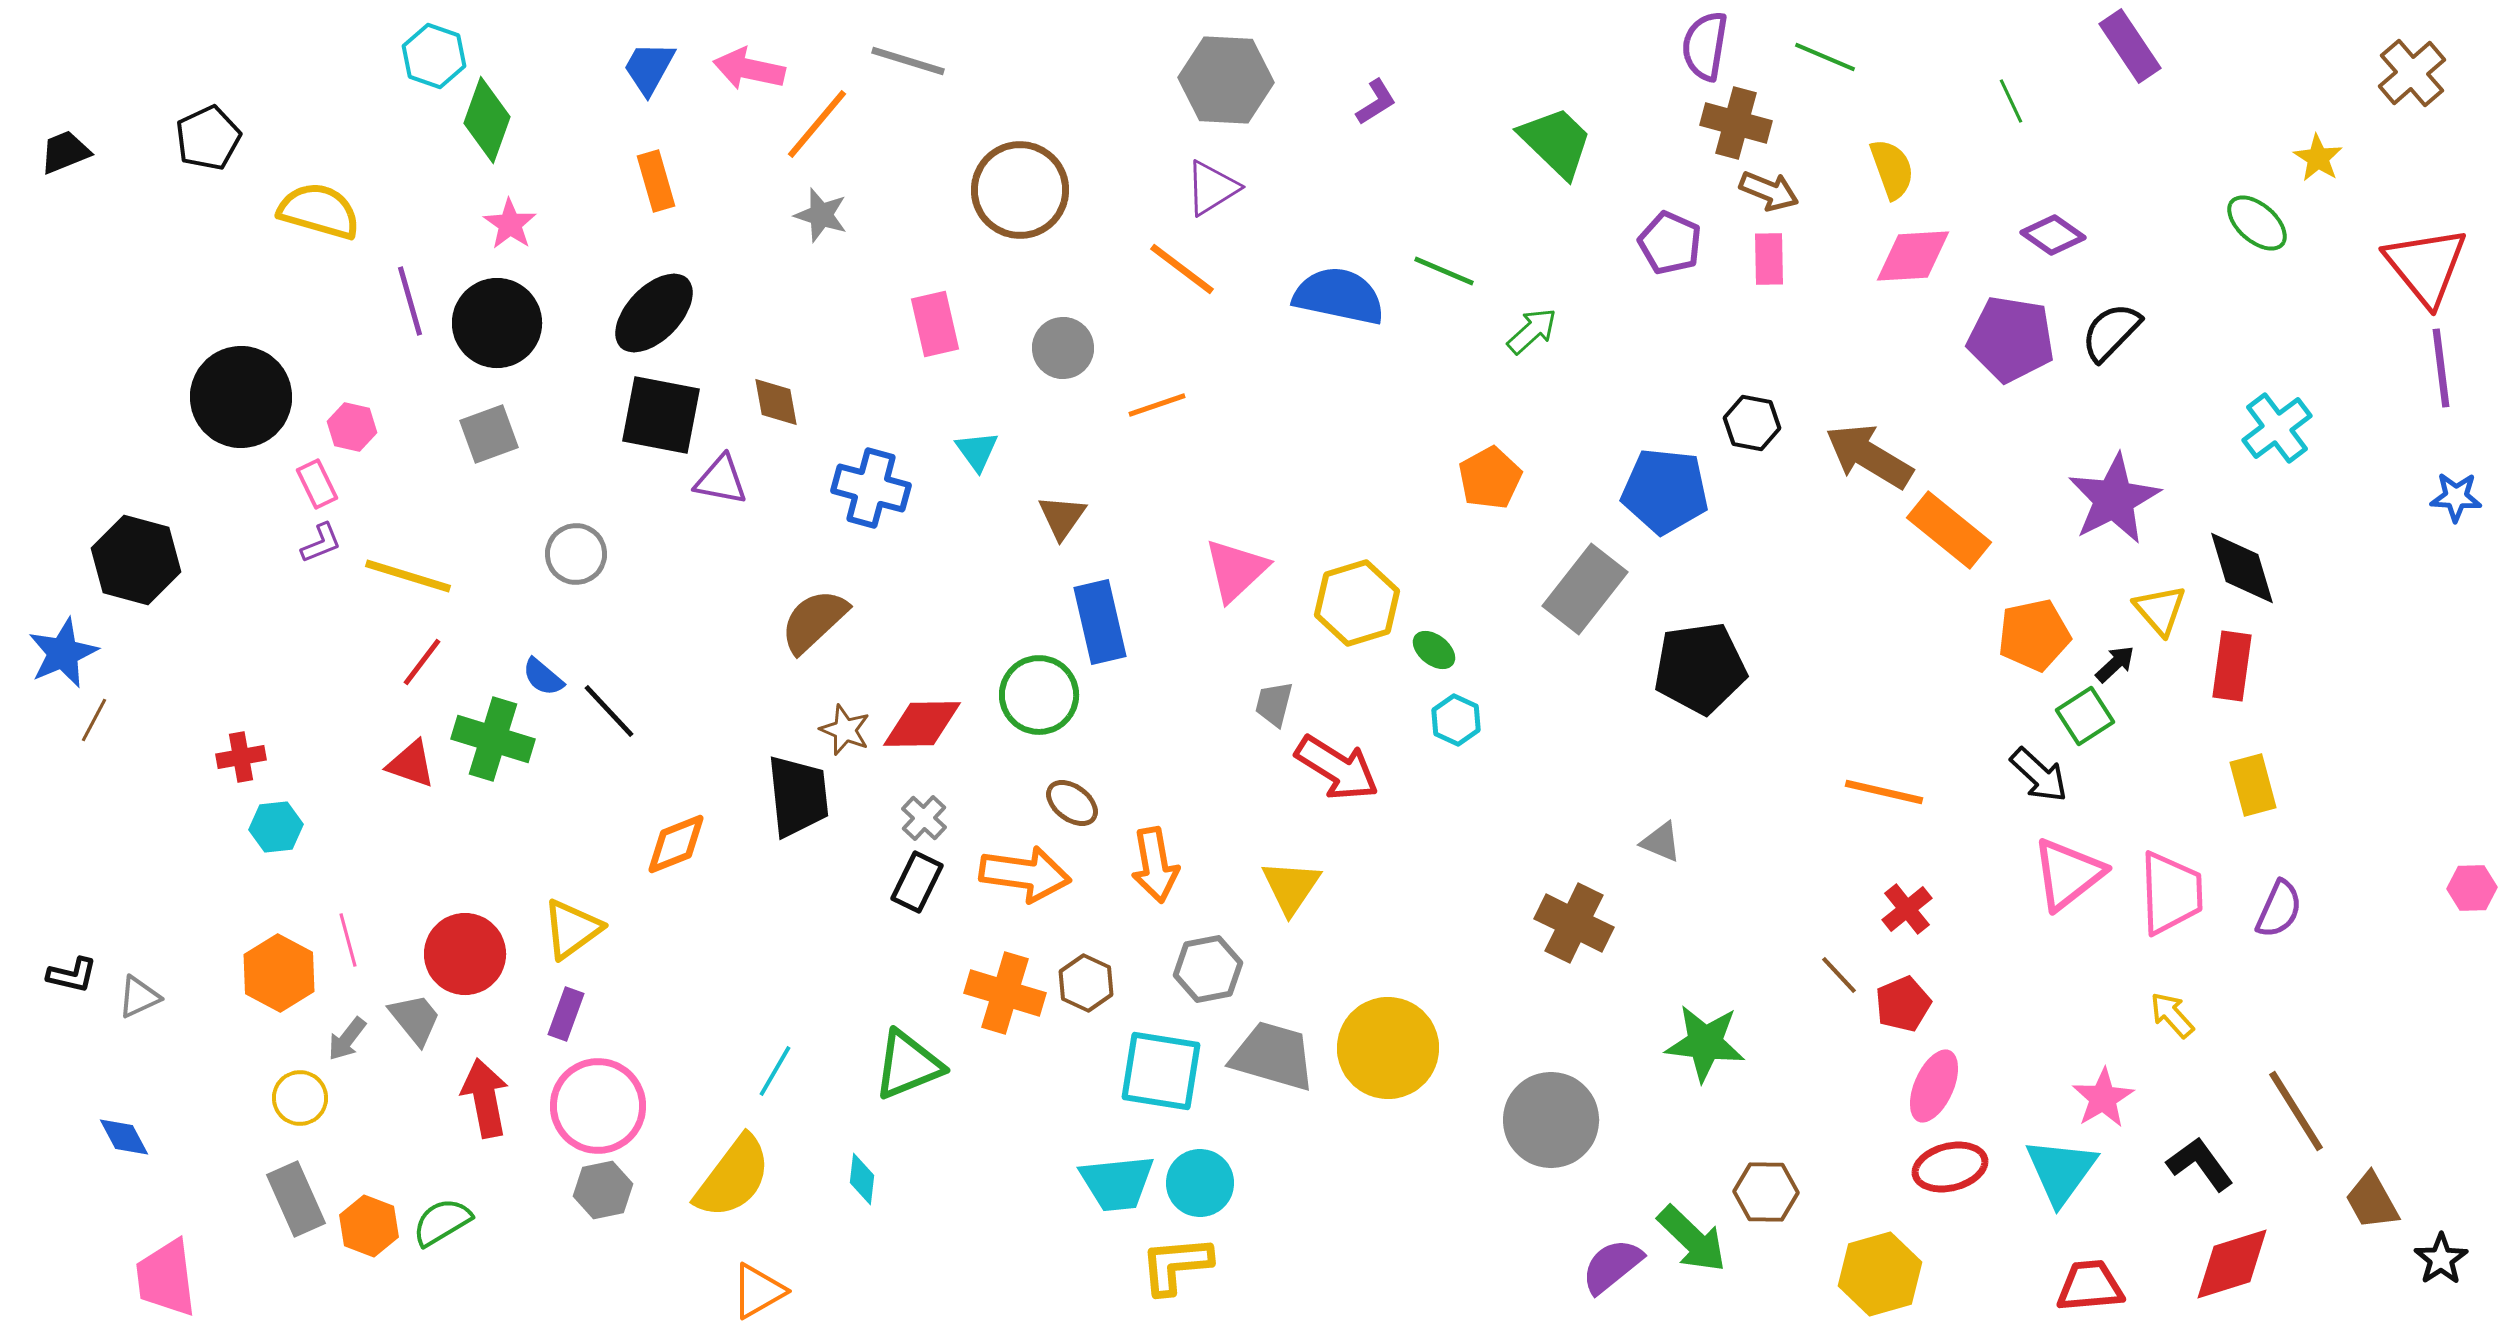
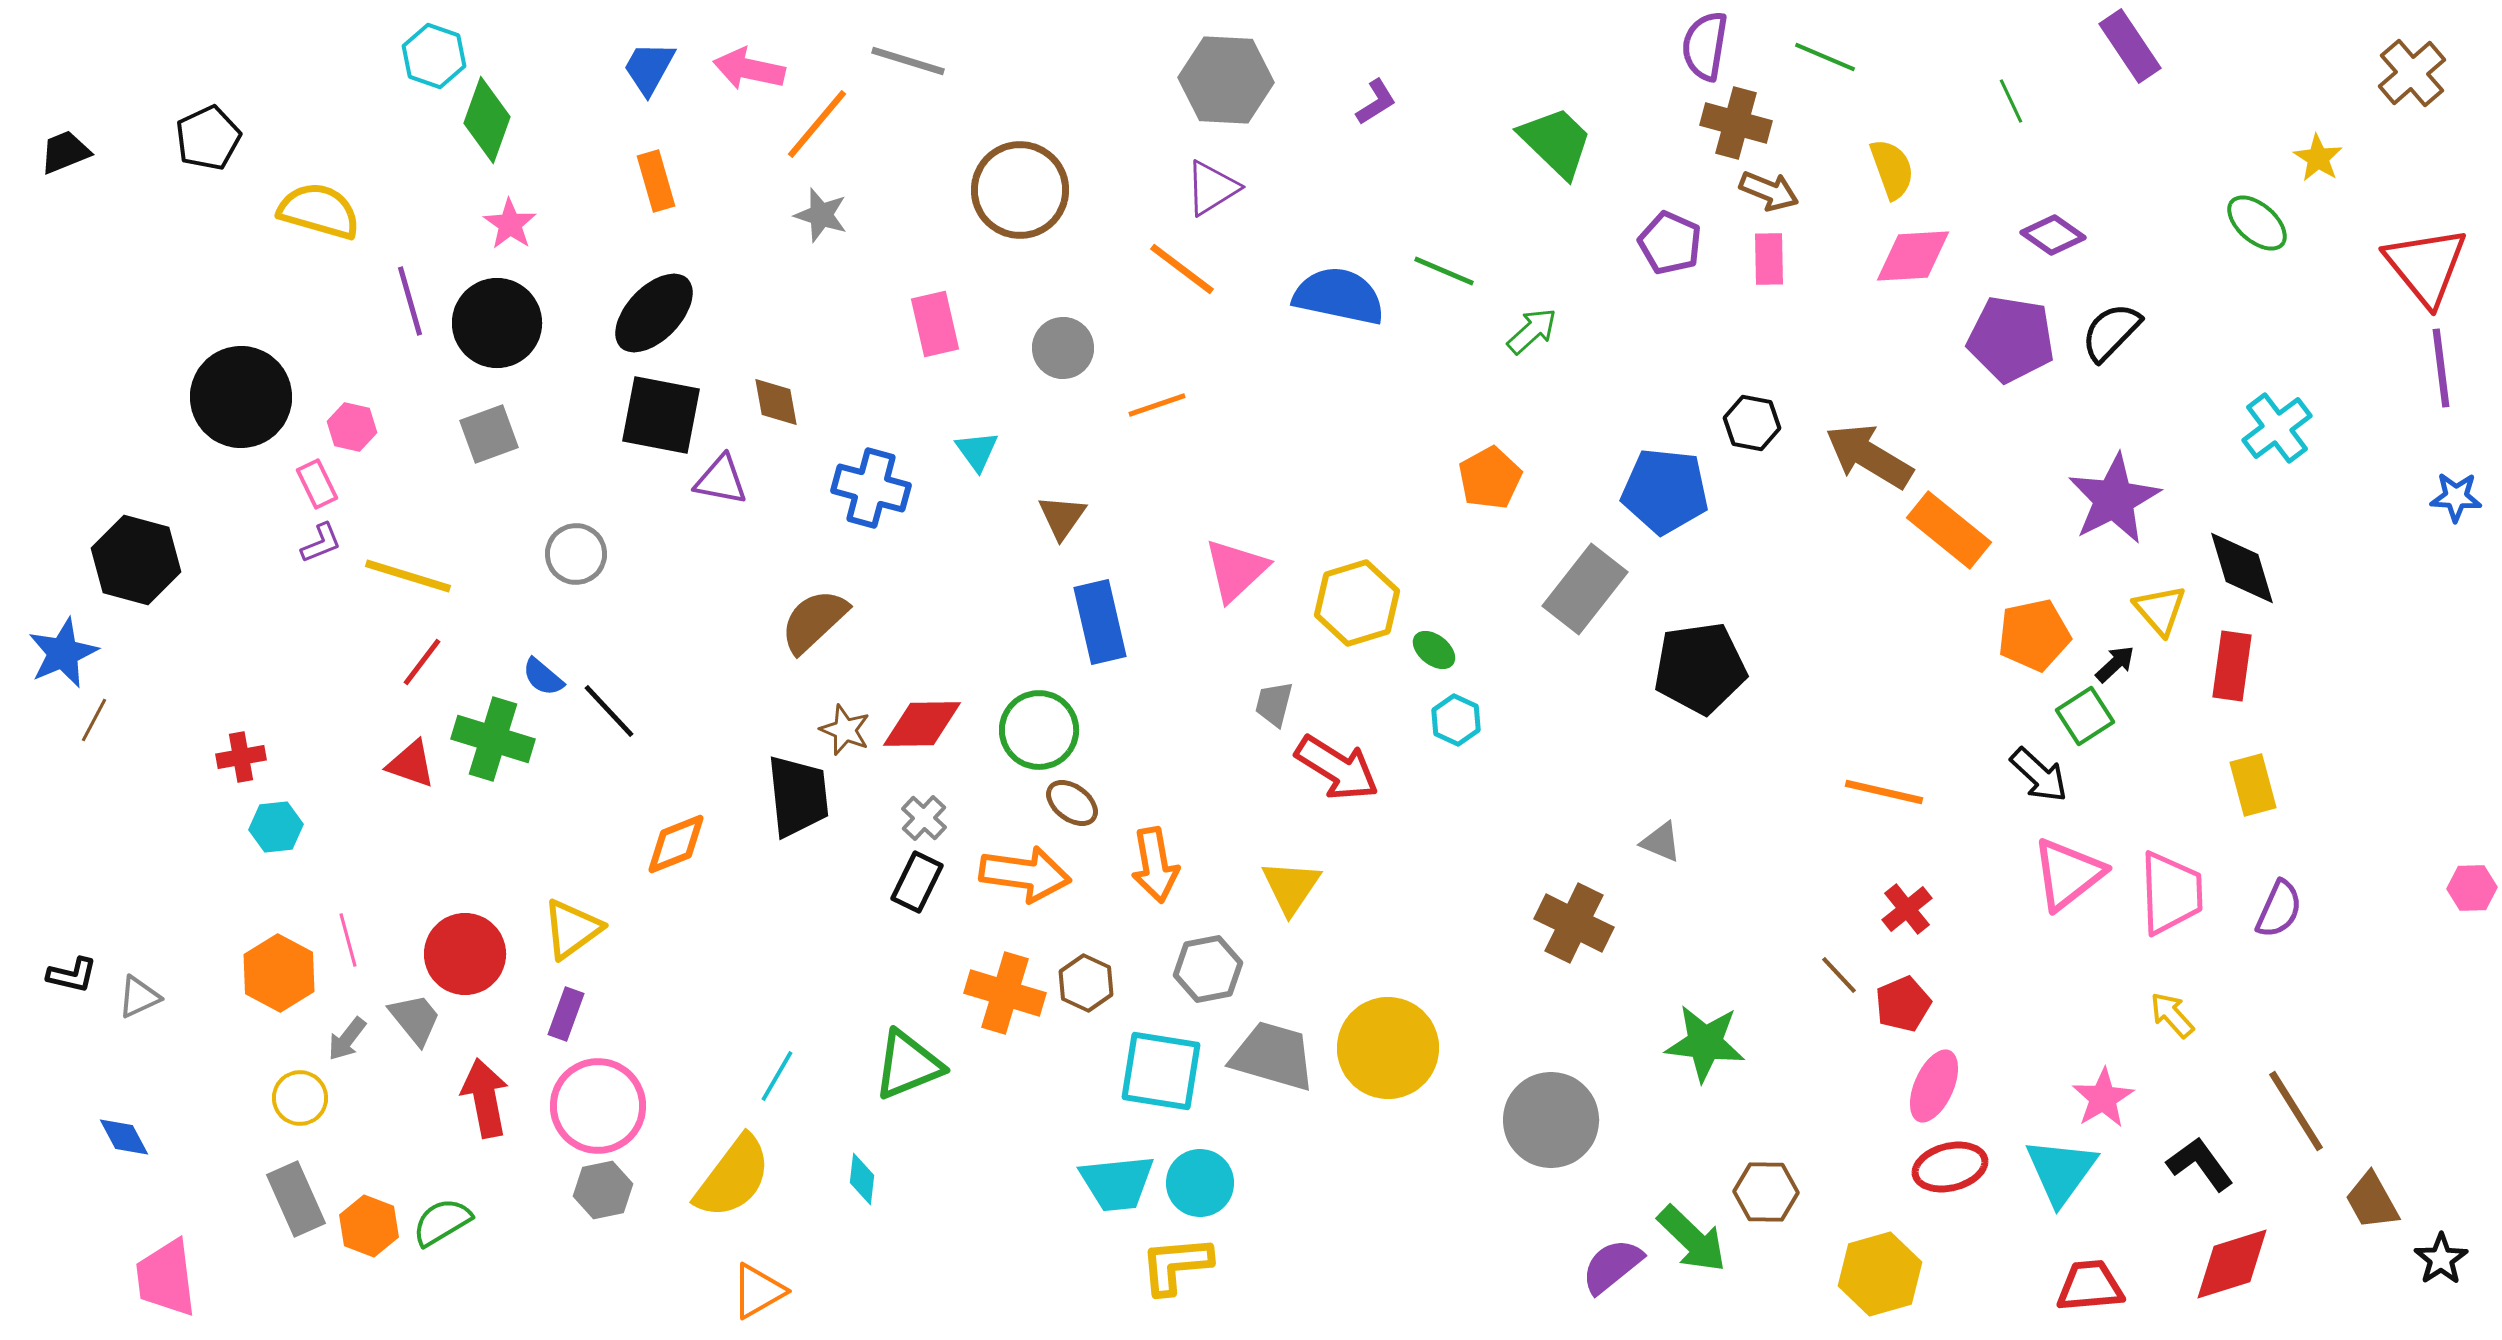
green circle at (1039, 695): moved 35 px down
cyan line at (775, 1071): moved 2 px right, 5 px down
